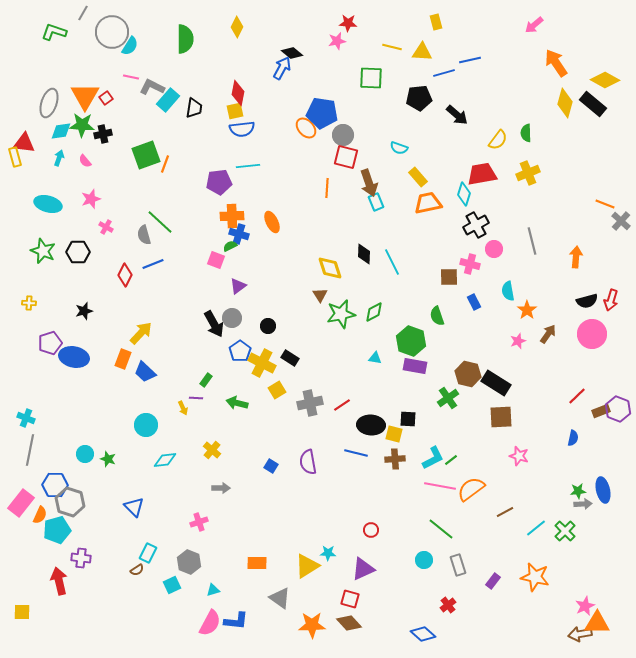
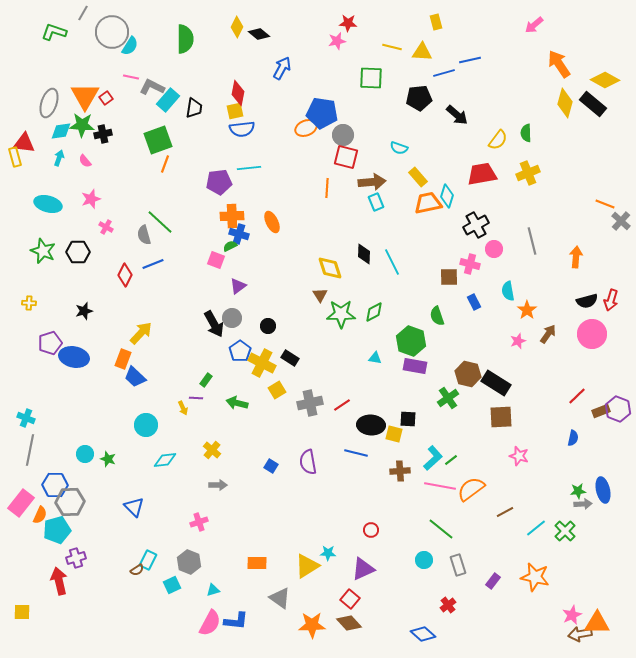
black diamond at (292, 53): moved 33 px left, 19 px up
orange arrow at (556, 63): moved 3 px right, 1 px down
orange ellipse at (306, 128): rotated 70 degrees counterclockwise
green square at (146, 155): moved 12 px right, 15 px up
cyan line at (248, 166): moved 1 px right, 2 px down
brown arrow at (369, 183): moved 3 px right, 1 px up; rotated 76 degrees counterclockwise
cyan diamond at (464, 194): moved 17 px left, 2 px down
green star at (341, 314): rotated 12 degrees clockwise
blue trapezoid at (145, 372): moved 10 px left, 5 px down
cyan L-shape at (433, 458): rotated 15 degrees counterclockwise
brown cross at (395, 459): moved 5 px right, 12 px down
gray arrow at (221, 488): moved 3 px left, 3 px up
gray hexagon at (70, 502): rotated 20 degrees counterclockwise
cyan rectangle at (148, 553): moved 7 px down
purple cross at (81, 558): moved 5 px left; rotated 24 degrees counterclockwise
red square at (350, 599): rotated 24 degrees clockwise
pink star at (585, 606): moved 13 px left, 9 px down
